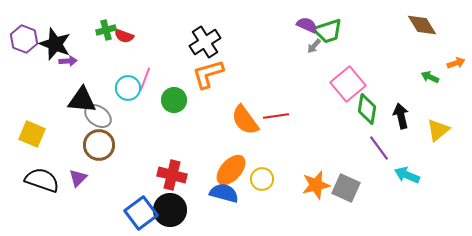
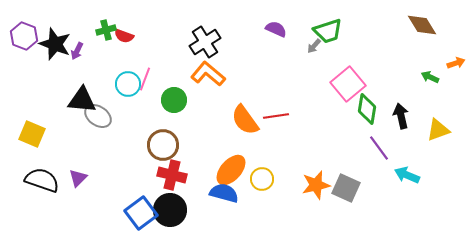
purple semicircle: moved 31 px left, 4 px down
purple hexagon: moved 3 px up
purple arrow: moved 9 px right, 10 px up; rotated 120 degrees clockwise
orange L-shape: rotated 56 degrees clockwise
cyan circle: moved 4 px up
yellow triangle: rotated 20 degrees clockwise
brown circle: moved 64 px right
